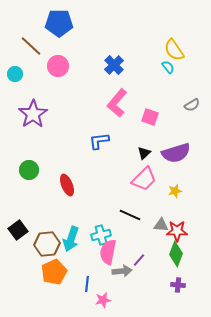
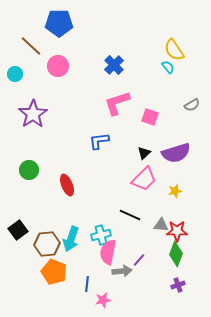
pink L-shape: rotated 32 degrees clockwise
orange pentagon: rotated 25 degrees counterclockwise
purple cross: rotated 24 degrees counterclockwise
